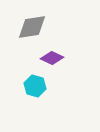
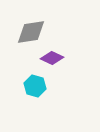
gray diamond: moved 1 px left, 5 px down
